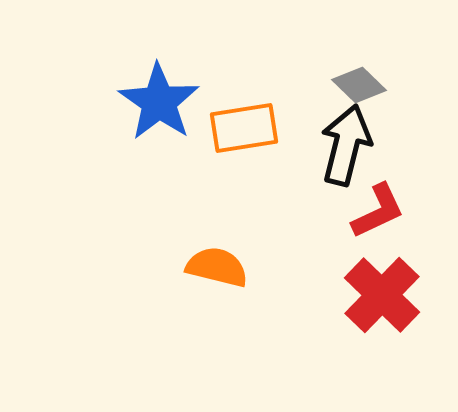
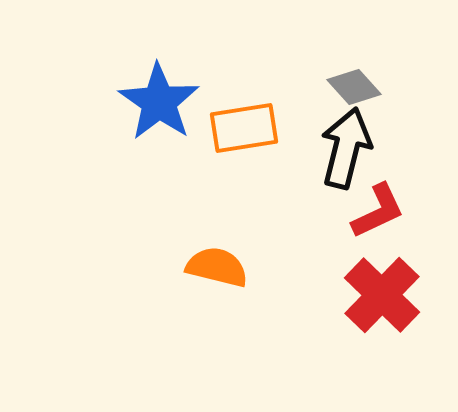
gray diamond: moved 5 px left, 2 px down; rotated 4 degrees clockwise
black arrow: moved 3 px down
